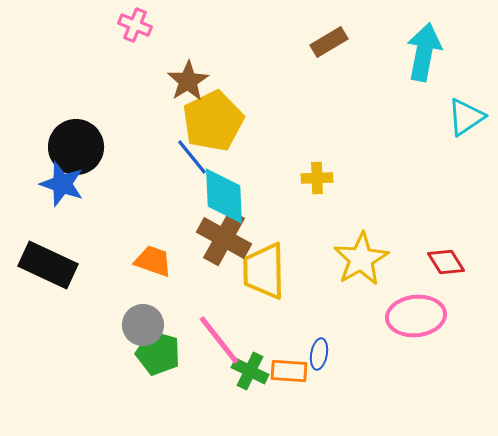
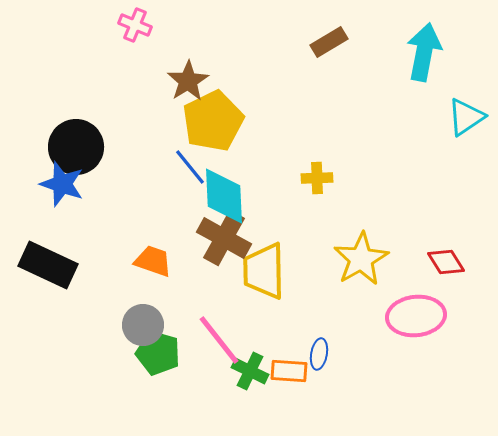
blue line: moved 2 px left, 10 px down
